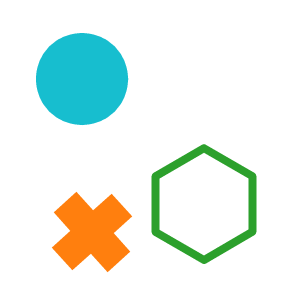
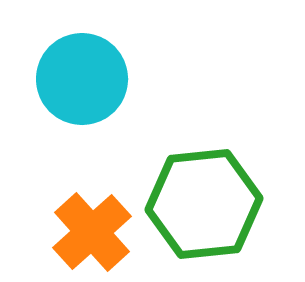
green hexagon: rotated 24 degrees clockwise
